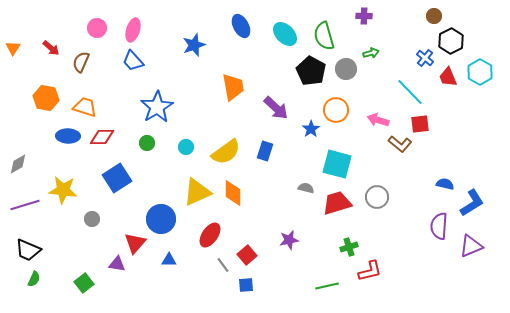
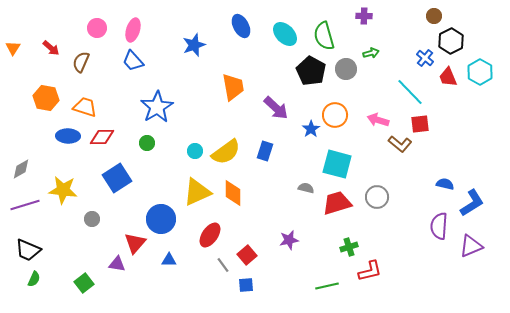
orange circle at (336, 110): moved 1 px left, 5 px down
cyan circle at (186, 147): moved 9 px right, 4 px down
gray diamond at (18, 164): moved 3 px right, 5 px down
